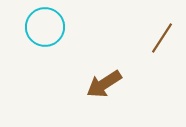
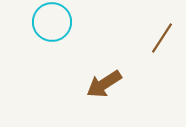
cyan circle: moved 7 px right, 5 px up
